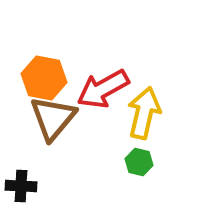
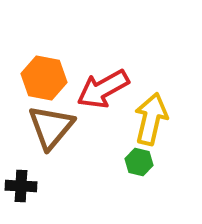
yellow arrow: moved 7 px right, 6 px down
brown triangle: moved 2 px left, 9 px down
